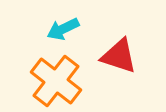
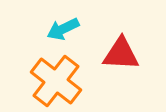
red triangle: moved 2 px right, 2 px up; rotated 15 degrees counterclockwise
